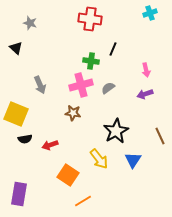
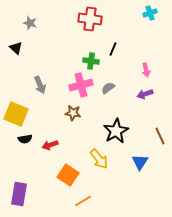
blue triangle: moved 7 px right, 2 px down
